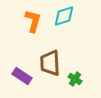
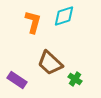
orange L-shape: moved 1 px down
brown trapezoid: rotated 44 degrees counterclockwise
purple rectangle: moved 5 px left, 4 px down
